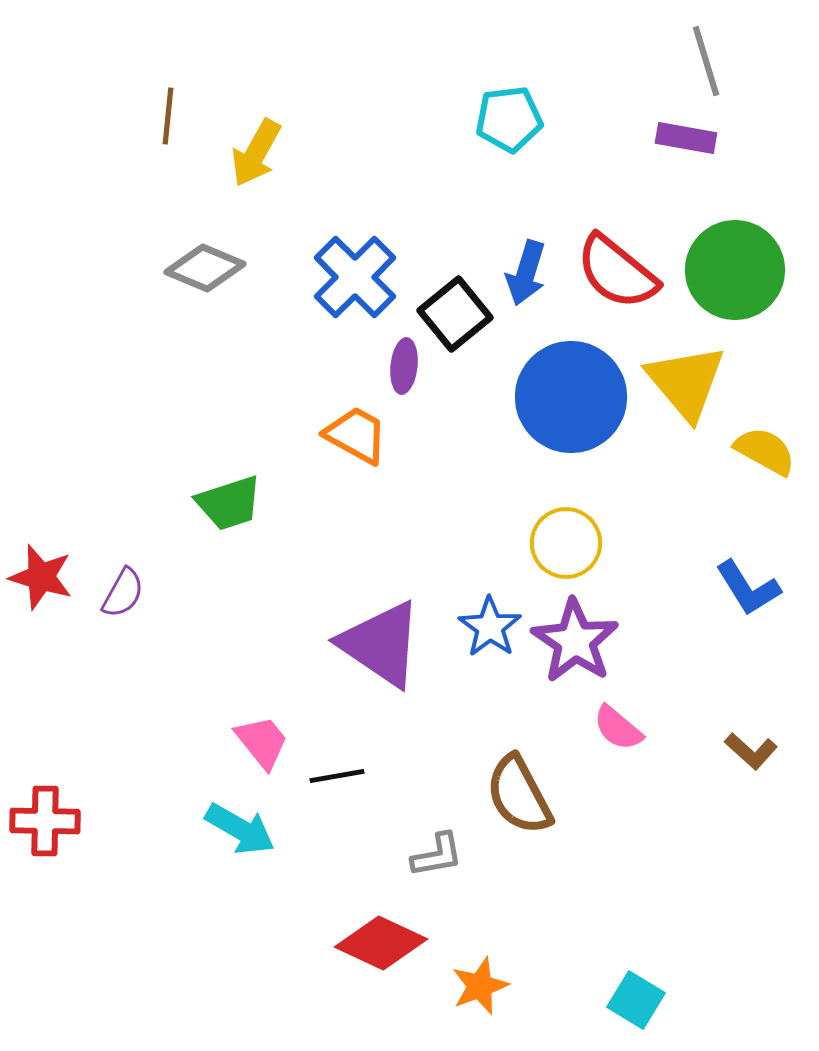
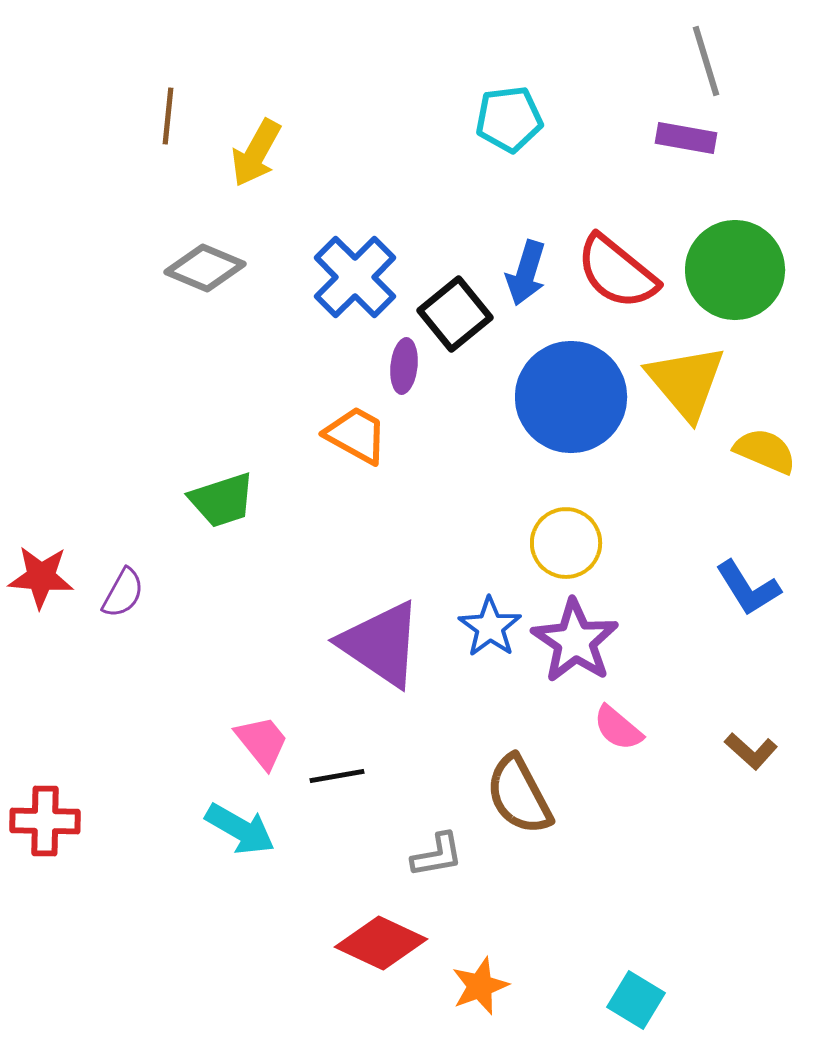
yellow semicircle: rotated 6 degrees counterclockwise
green trapezoid: moved 7 px left, 3 px up
red star: rotated 12 degrees counterclockwise
